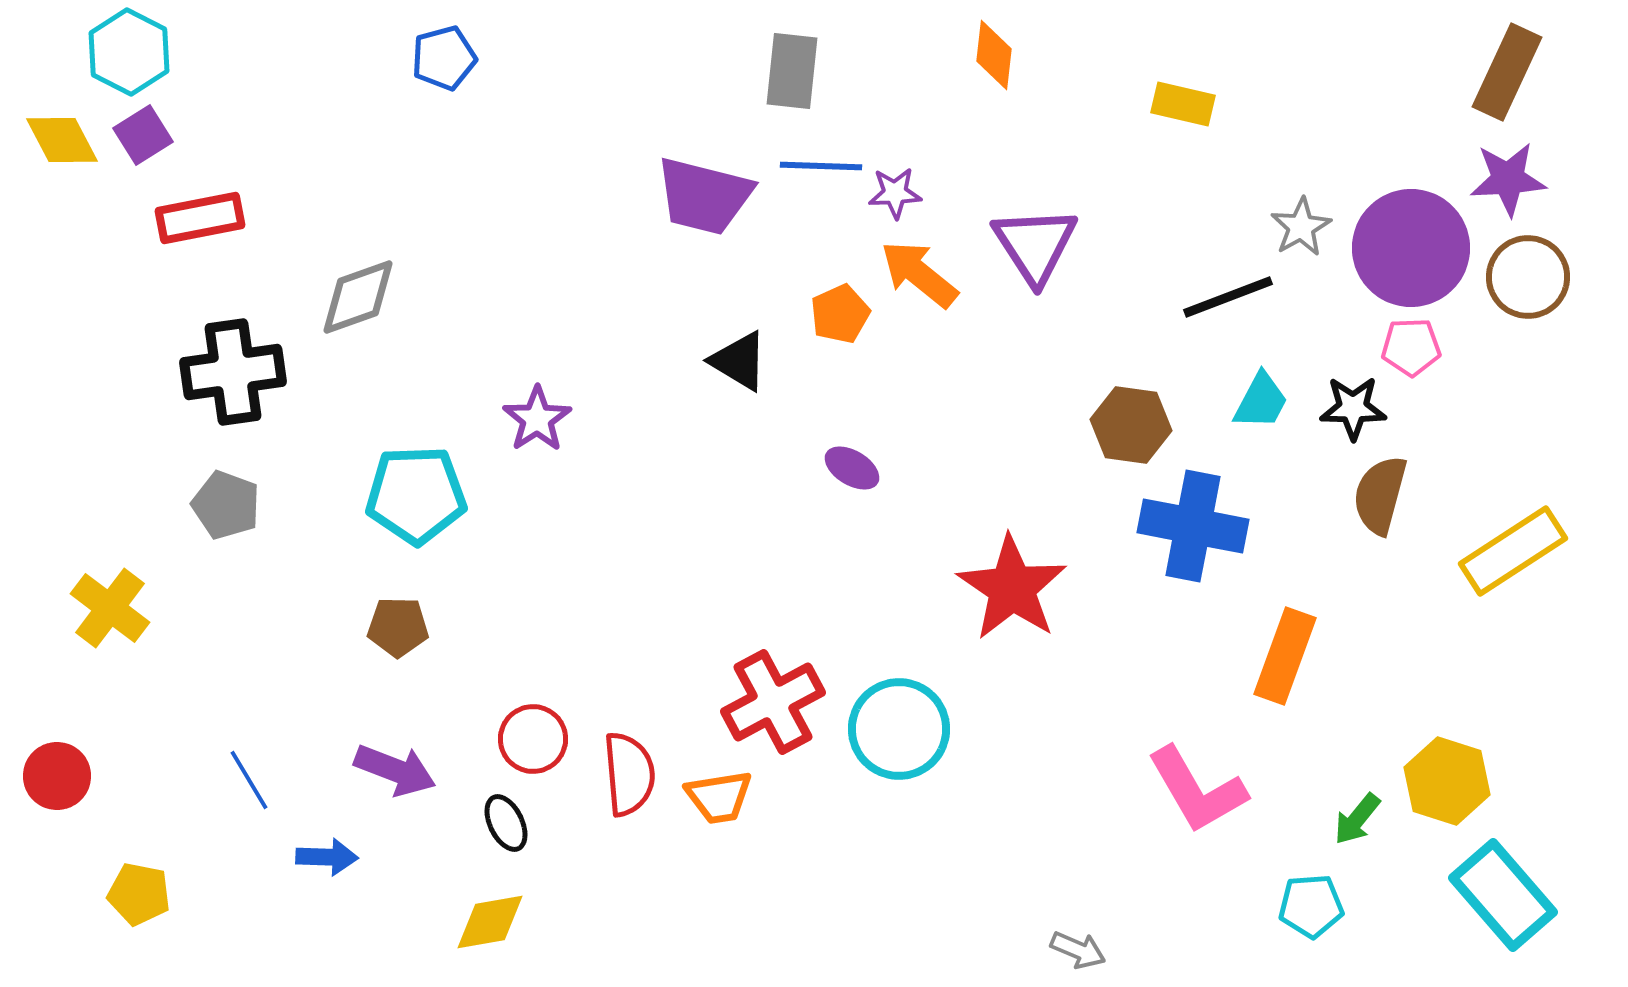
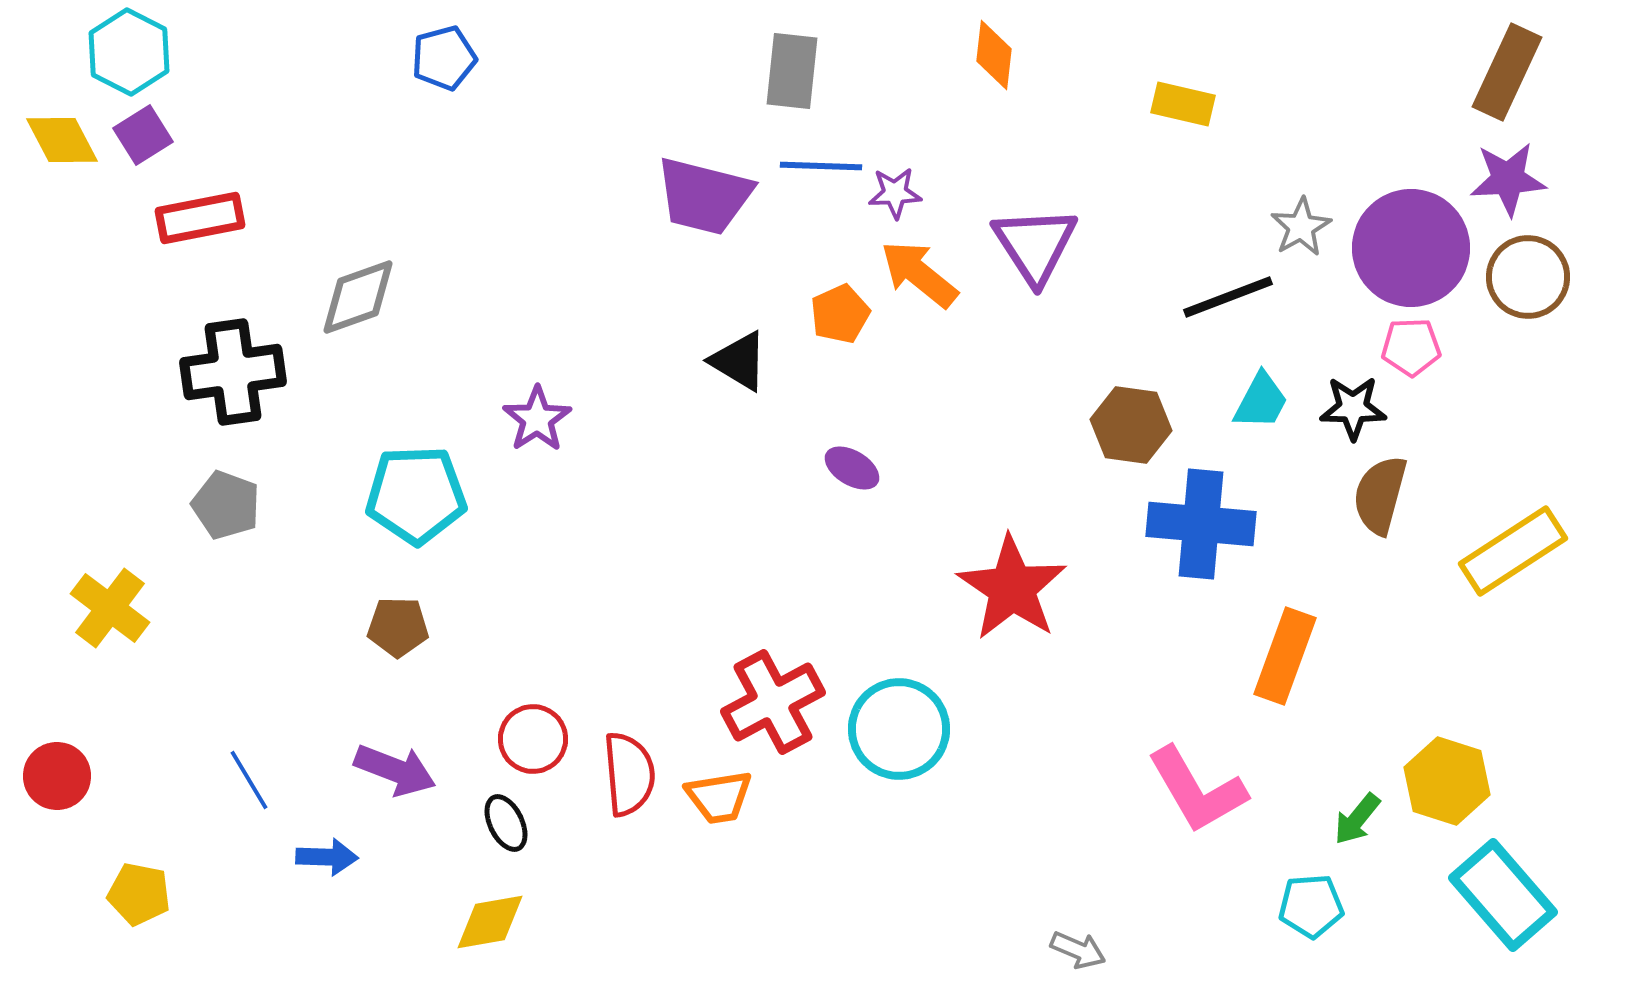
blue cross at (1193, 526): moved 8 px right, 2 px up; rotated 6 degrees counterclockwise
